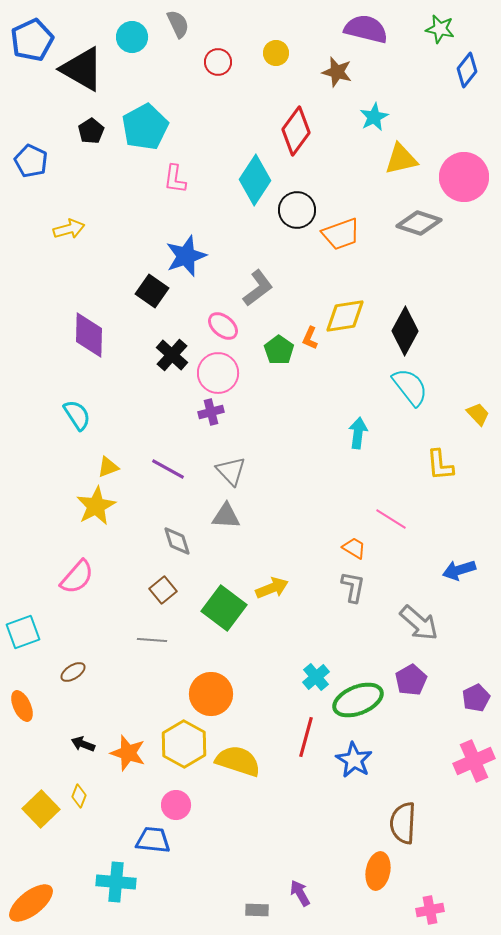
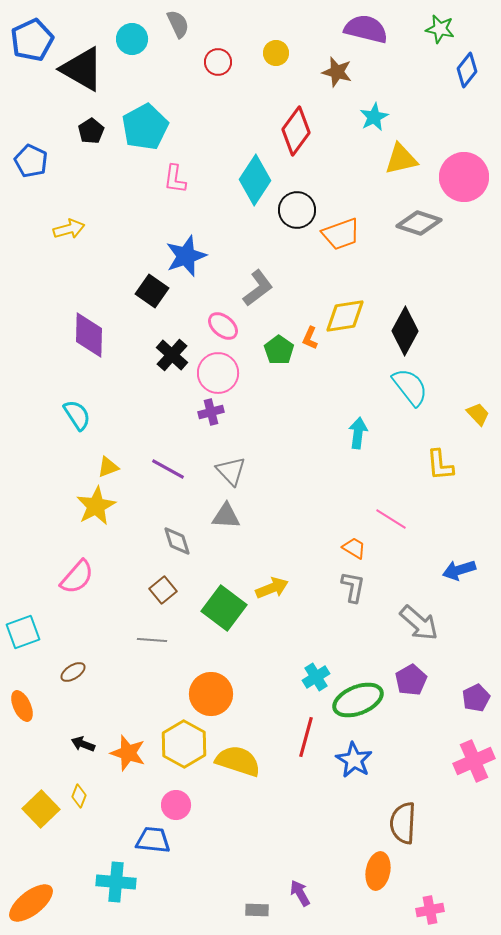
cyan circle at (132, 37): moved 2 px down
cyan cross at (316, 677): rotated 8 degrees clockwise
